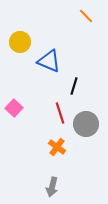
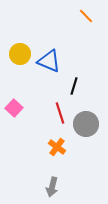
yellow circle: moved 12 px down
